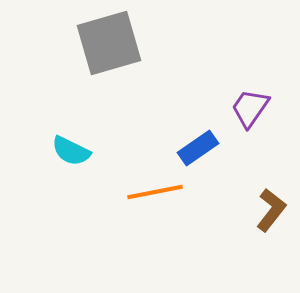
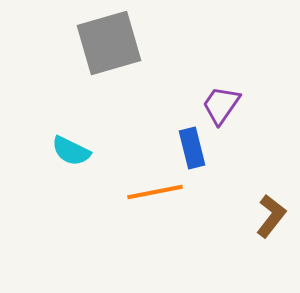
purple trapezoid: moved 29 px left, 3 px up
blue rectangle: moved 6 px left; rotated 69 degrees counterclockwise
brown L-shape: moved 6 px down
